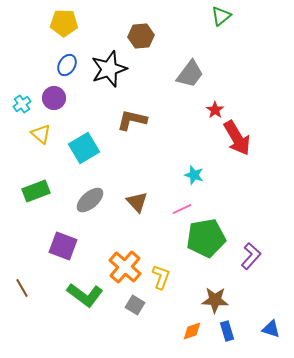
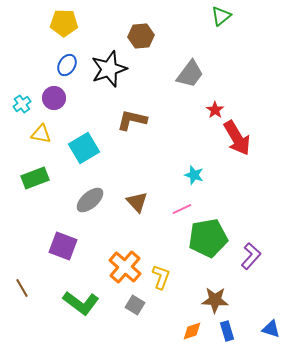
yellow triangle: rotated 30 degrees counterclockwise
green rectangle: moved 1 px left, 13 px up
green pentagon: moved 2 px right
green L-shape: moved 4 px left, 8 px down
